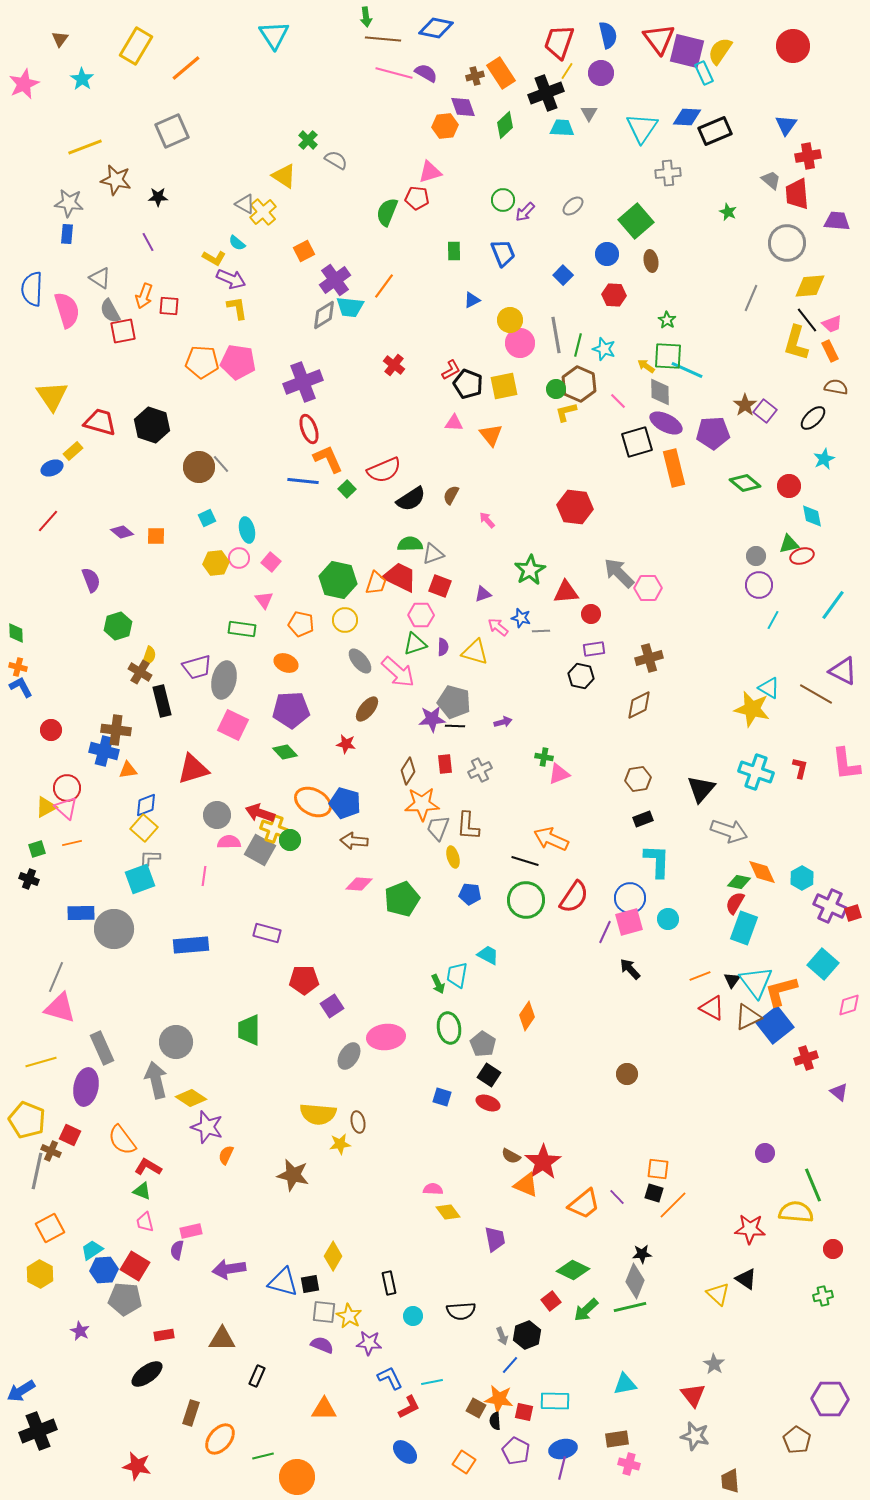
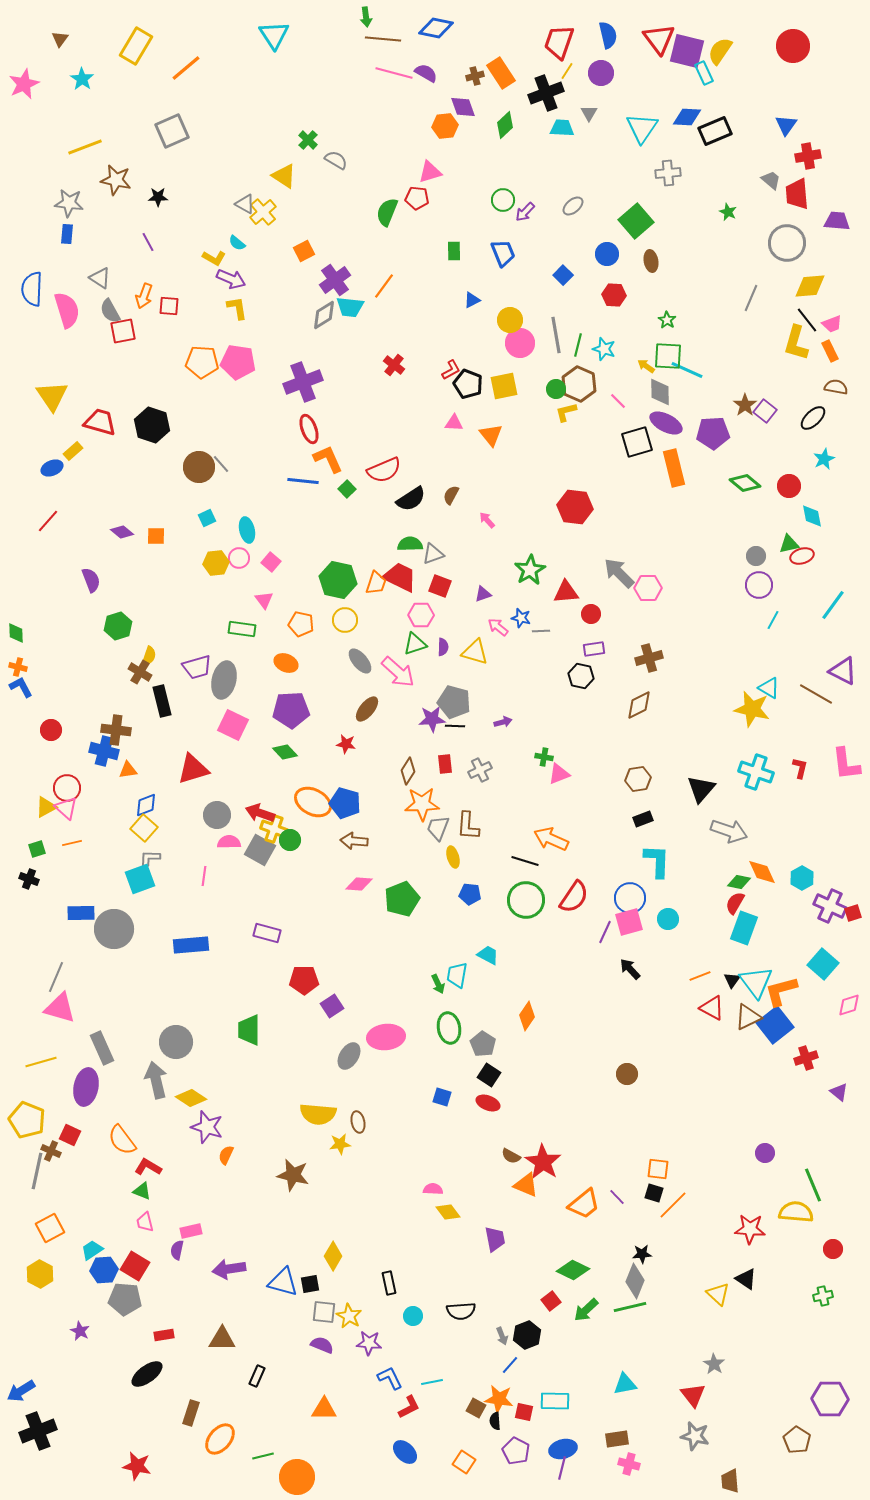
red star at (543, 1162): rotated 6 degrees counterclockwise
